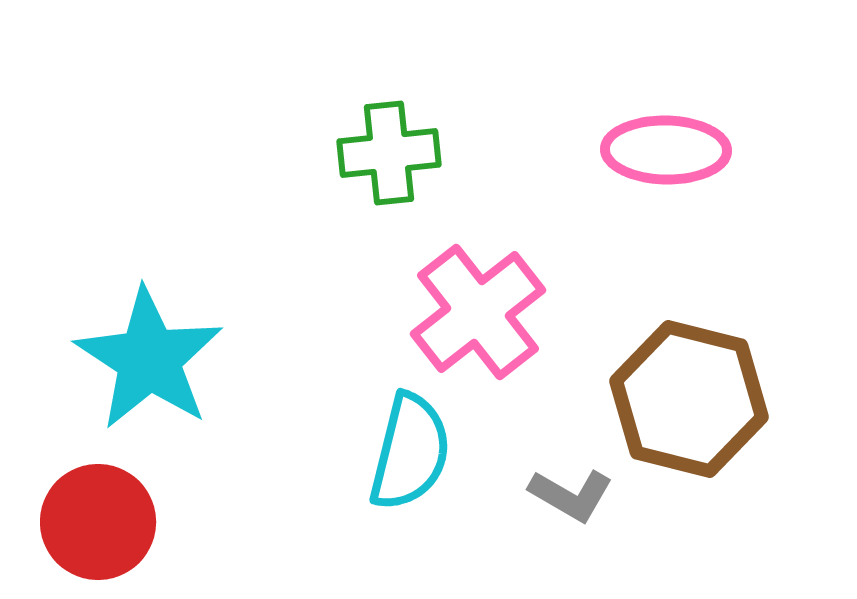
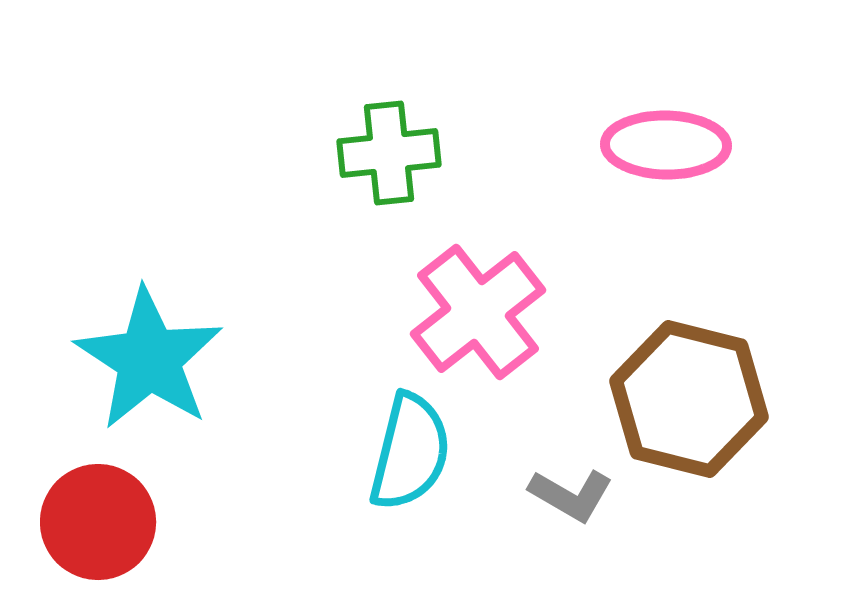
pink ellipse: moved 5 px up
